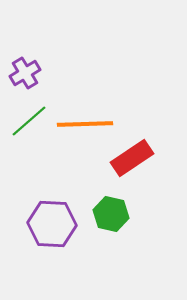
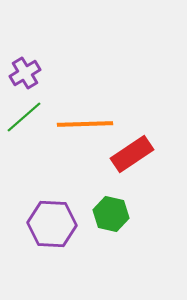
green line: moved 5 px left, 4 px up
red rectangle: moved 4 px up
